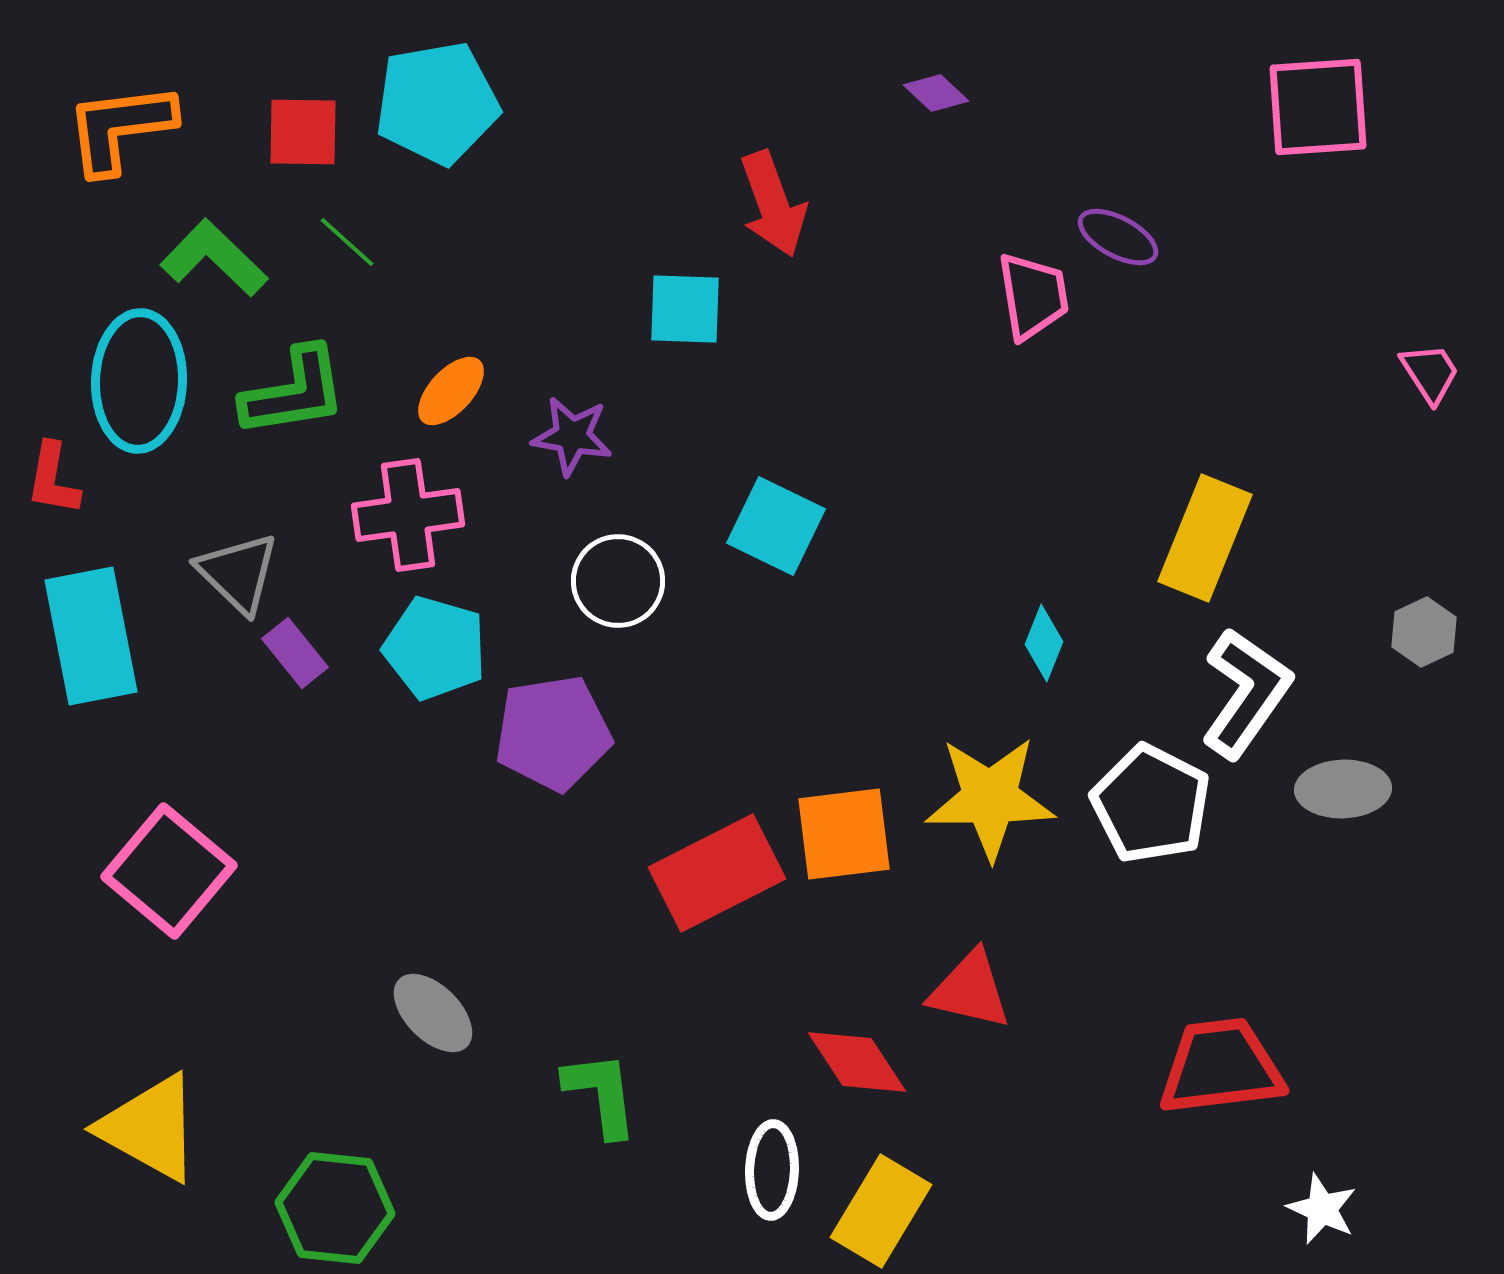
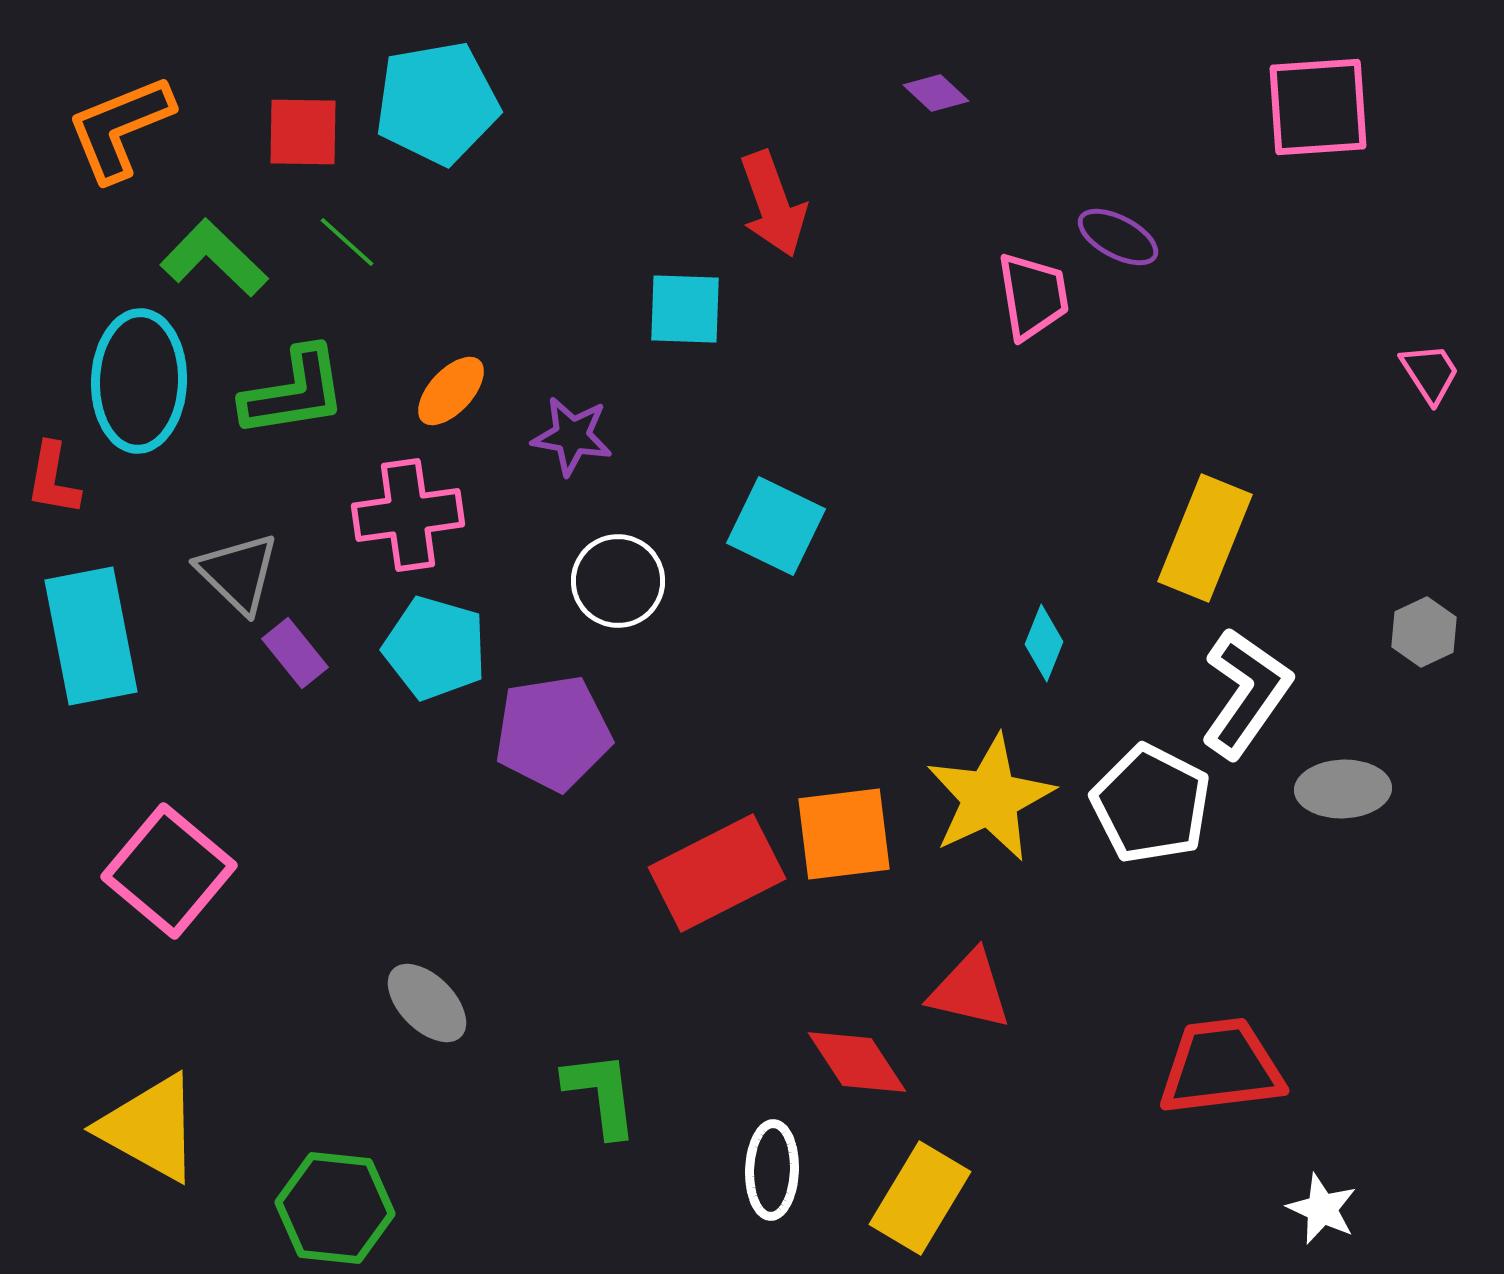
orange L-shape at (120, 128): rotated 15 degrees counterclockwise
yellow star at (990, 798): rotated 25 degrees counterclockwise
gray ellipse at (433, 1013): moved 6 px left, 10 px up
yellow rectangle at (881, 1211): moved 39 px right, 13 px up
